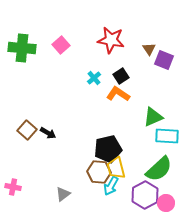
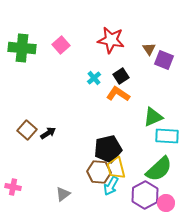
black arrow: rotated 63 degrees counterclockwise
